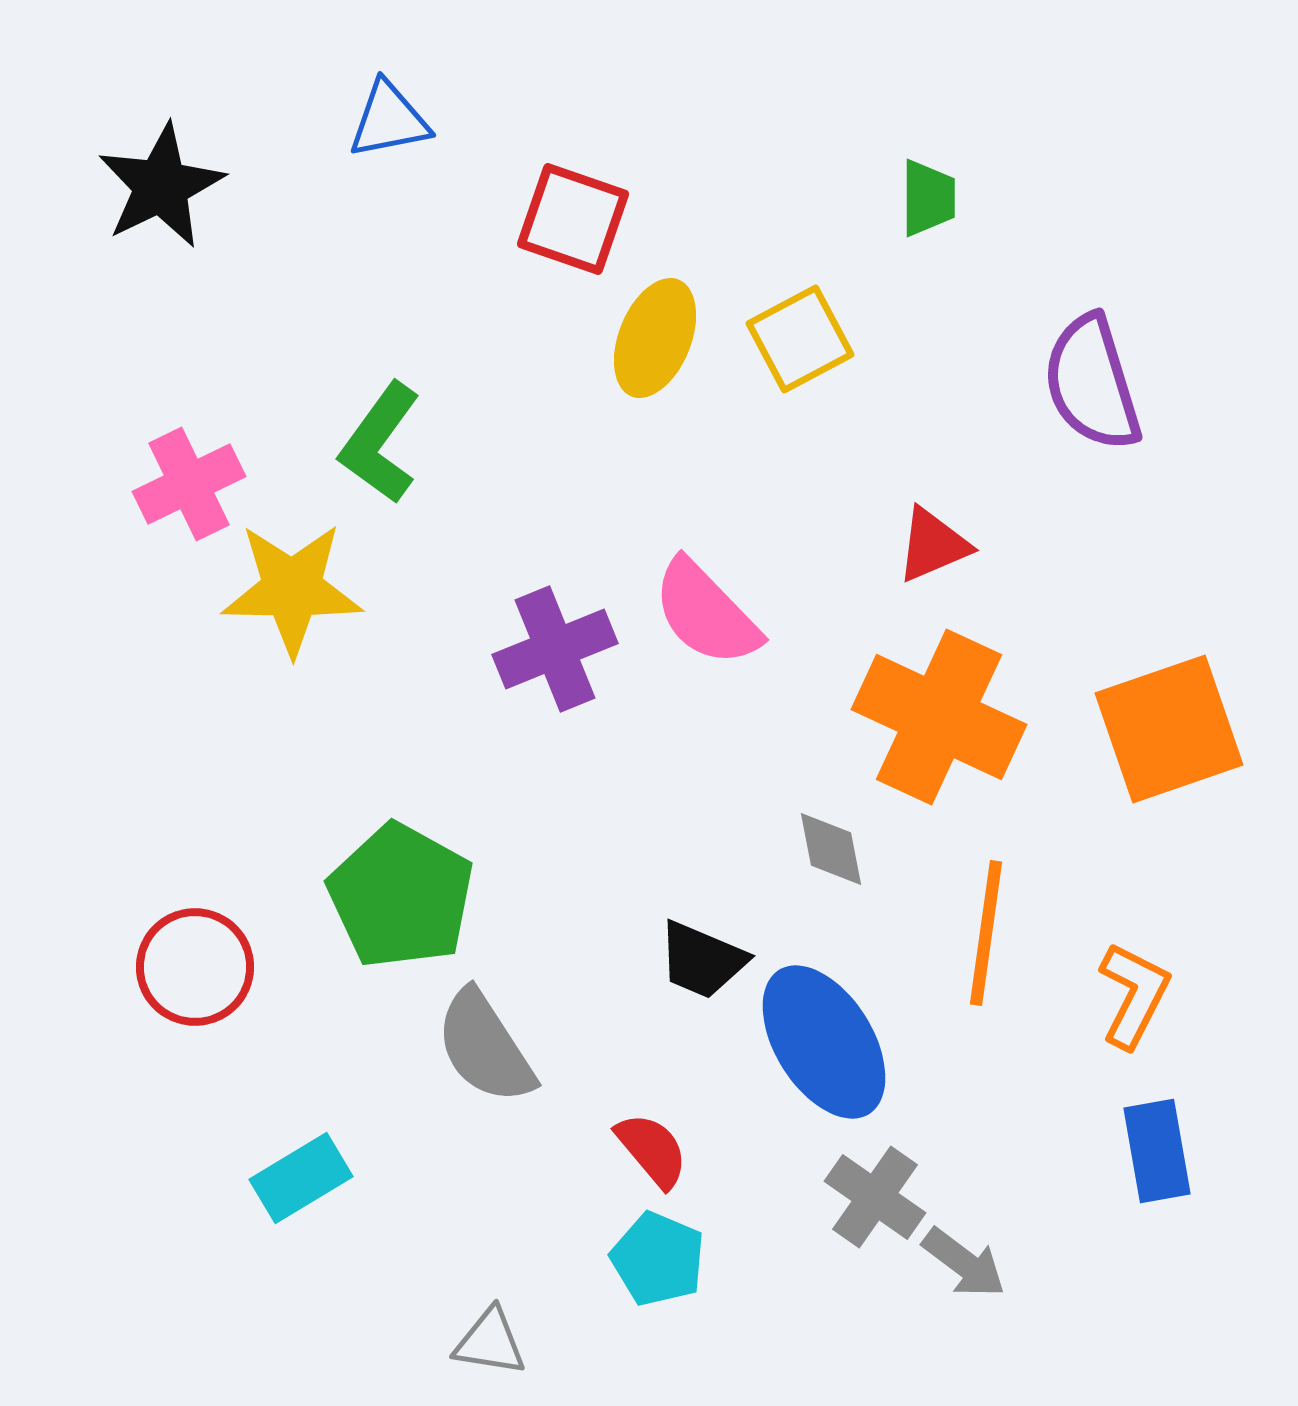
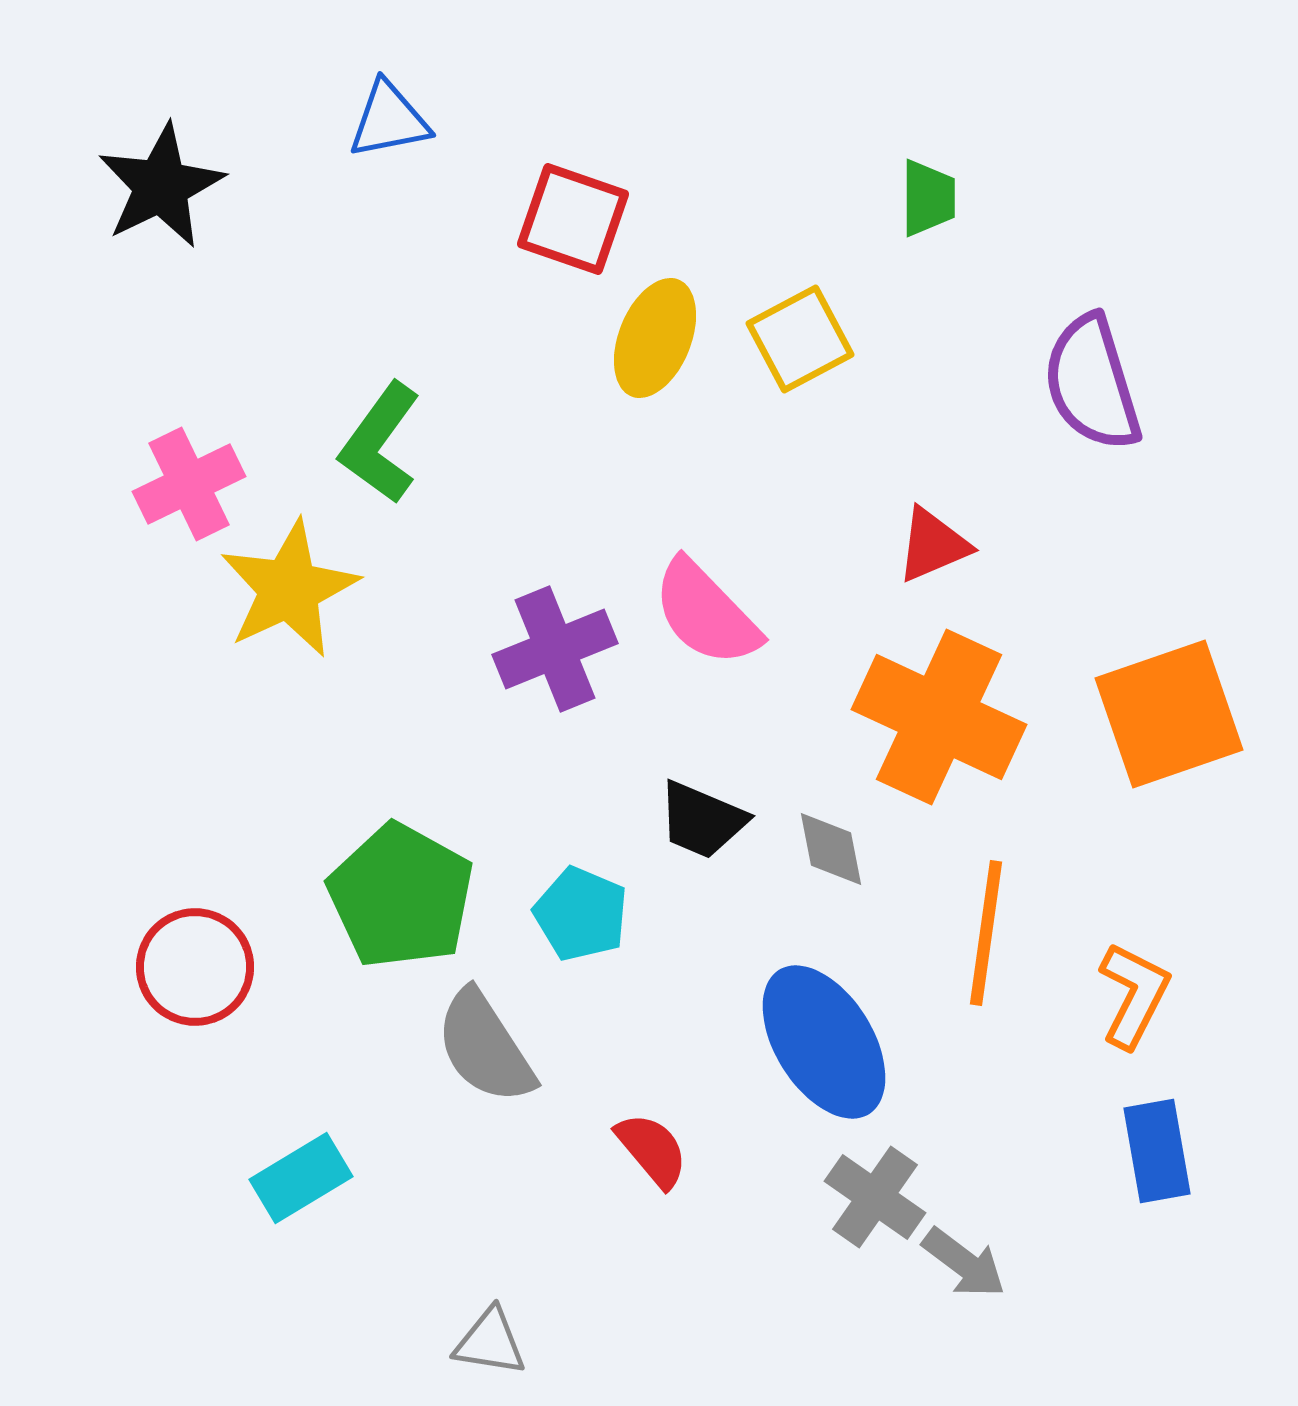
yellow star: moved 3 px left; rotated 26 degrees counterclockwise
orange square: moved 15 px up
black trapezoid: moved 140 px up
cyan pentagon: moved 77 px left, 345 px up
